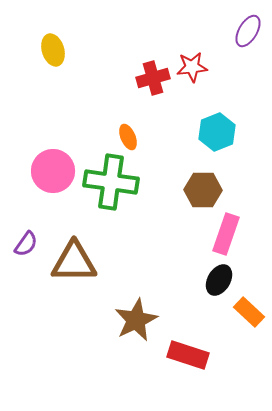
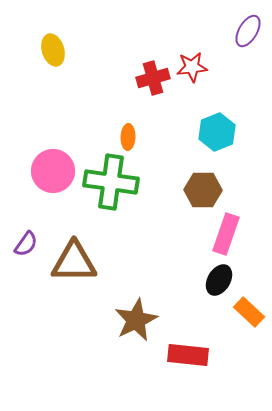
orange ellipse: rotated 25 degrees clockwise
red rectangle: rotated 12 degrees counterclockwise
